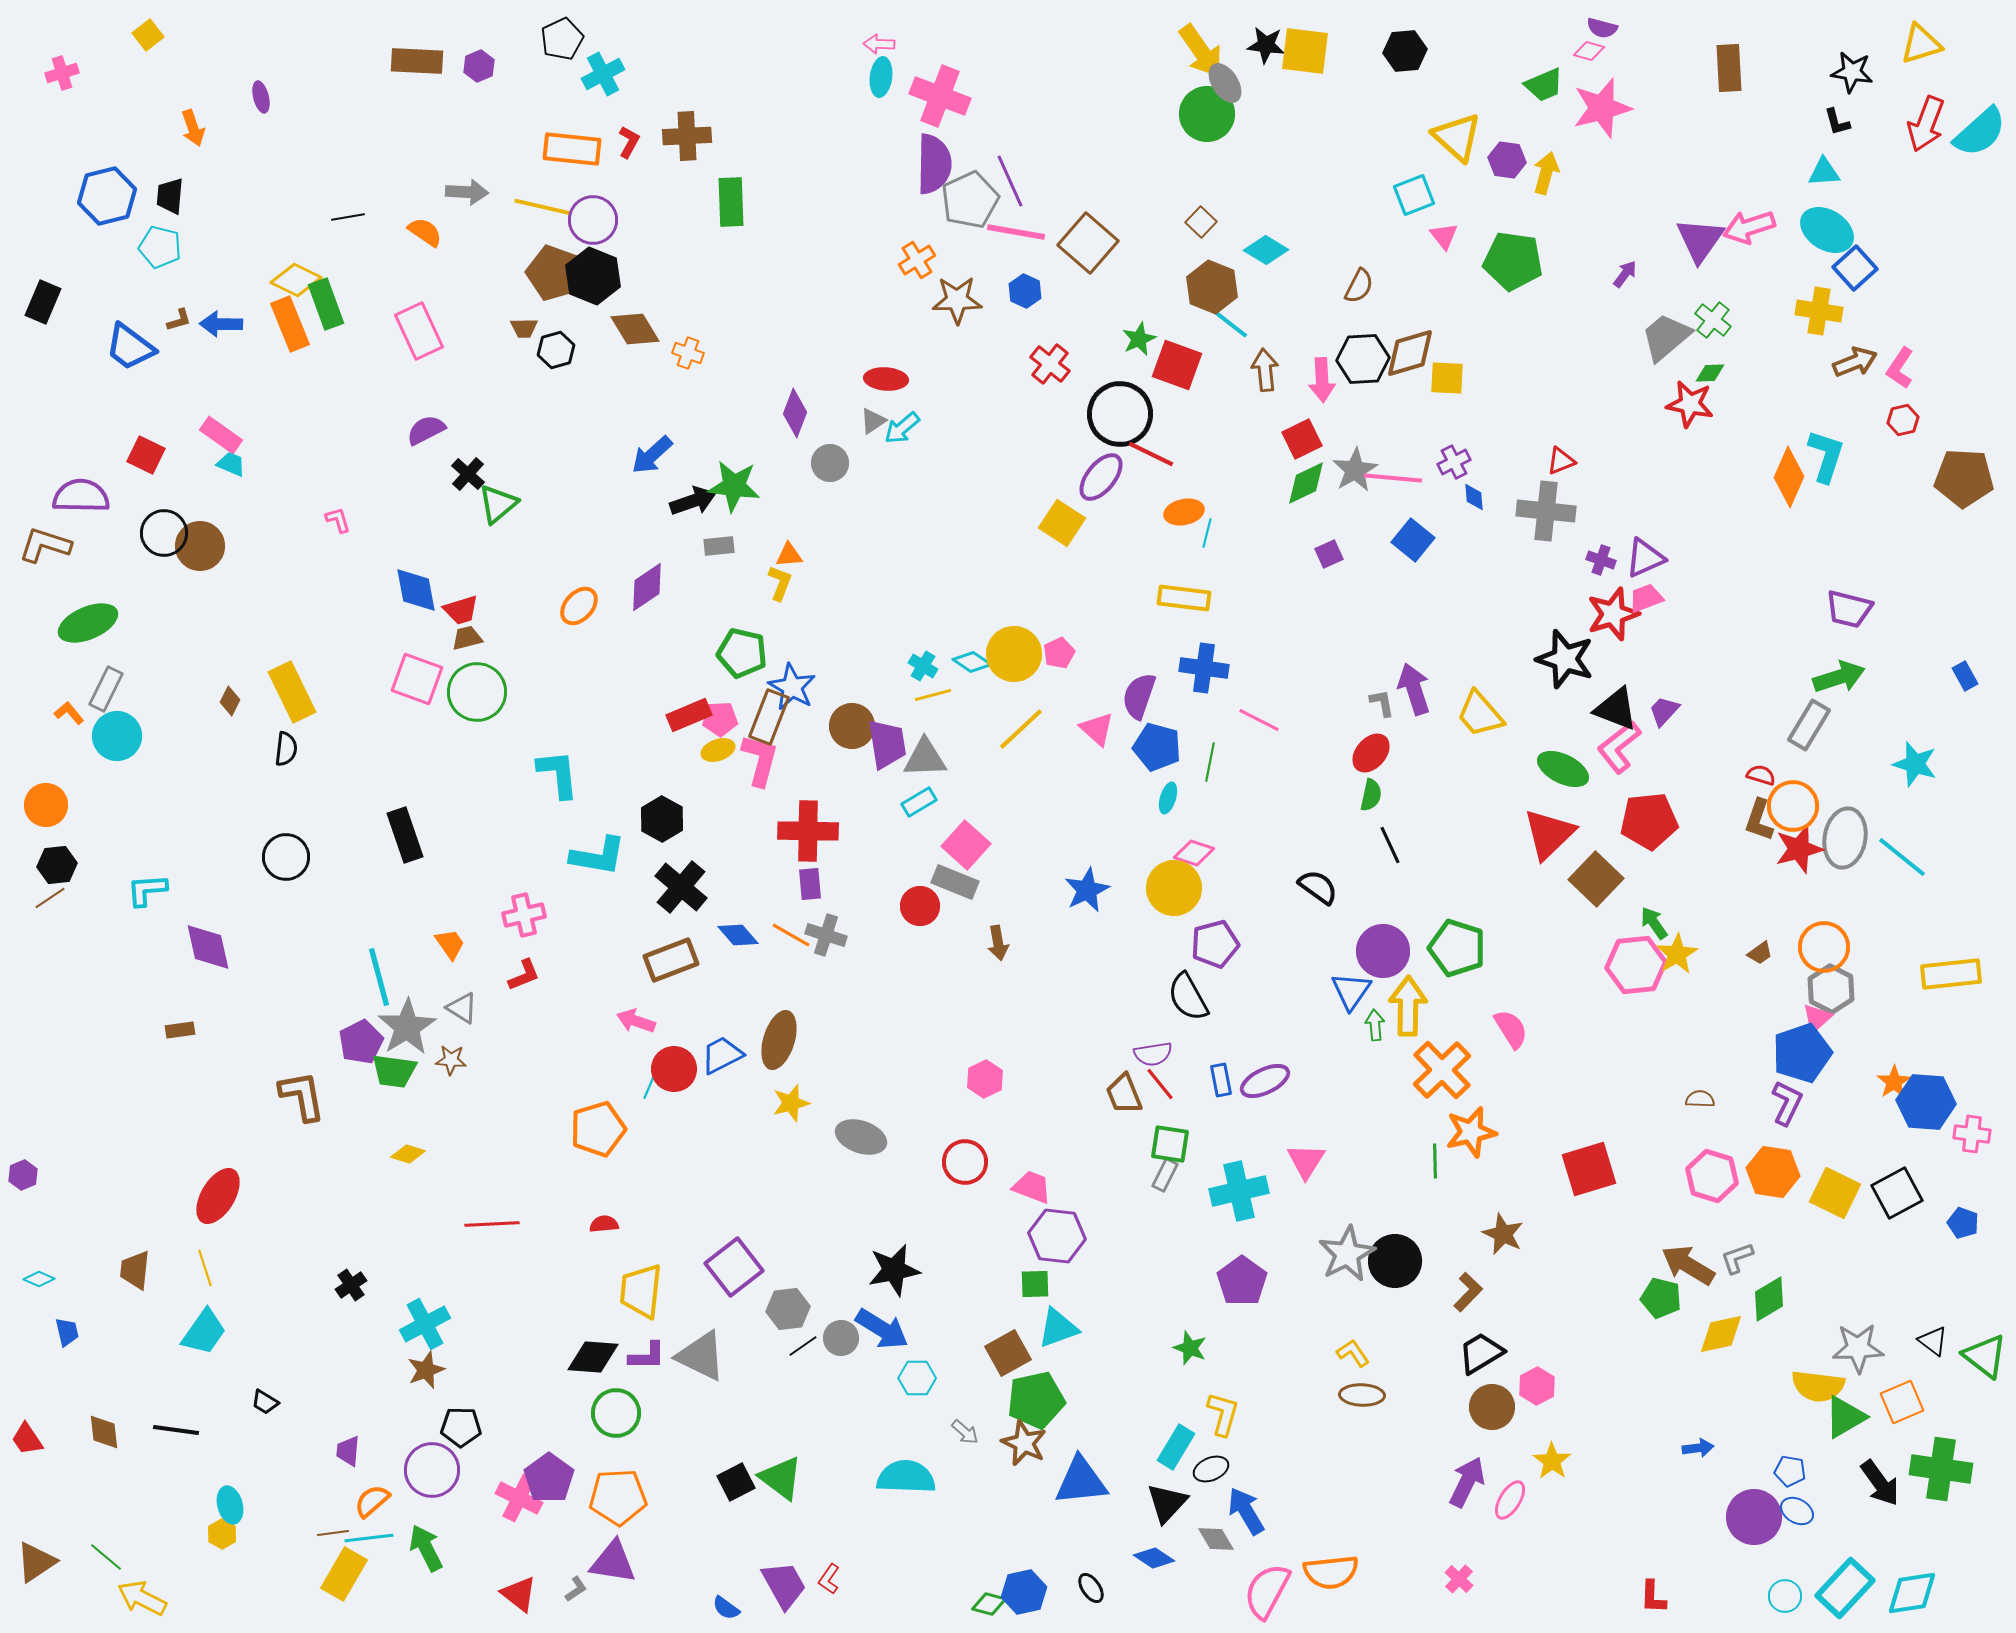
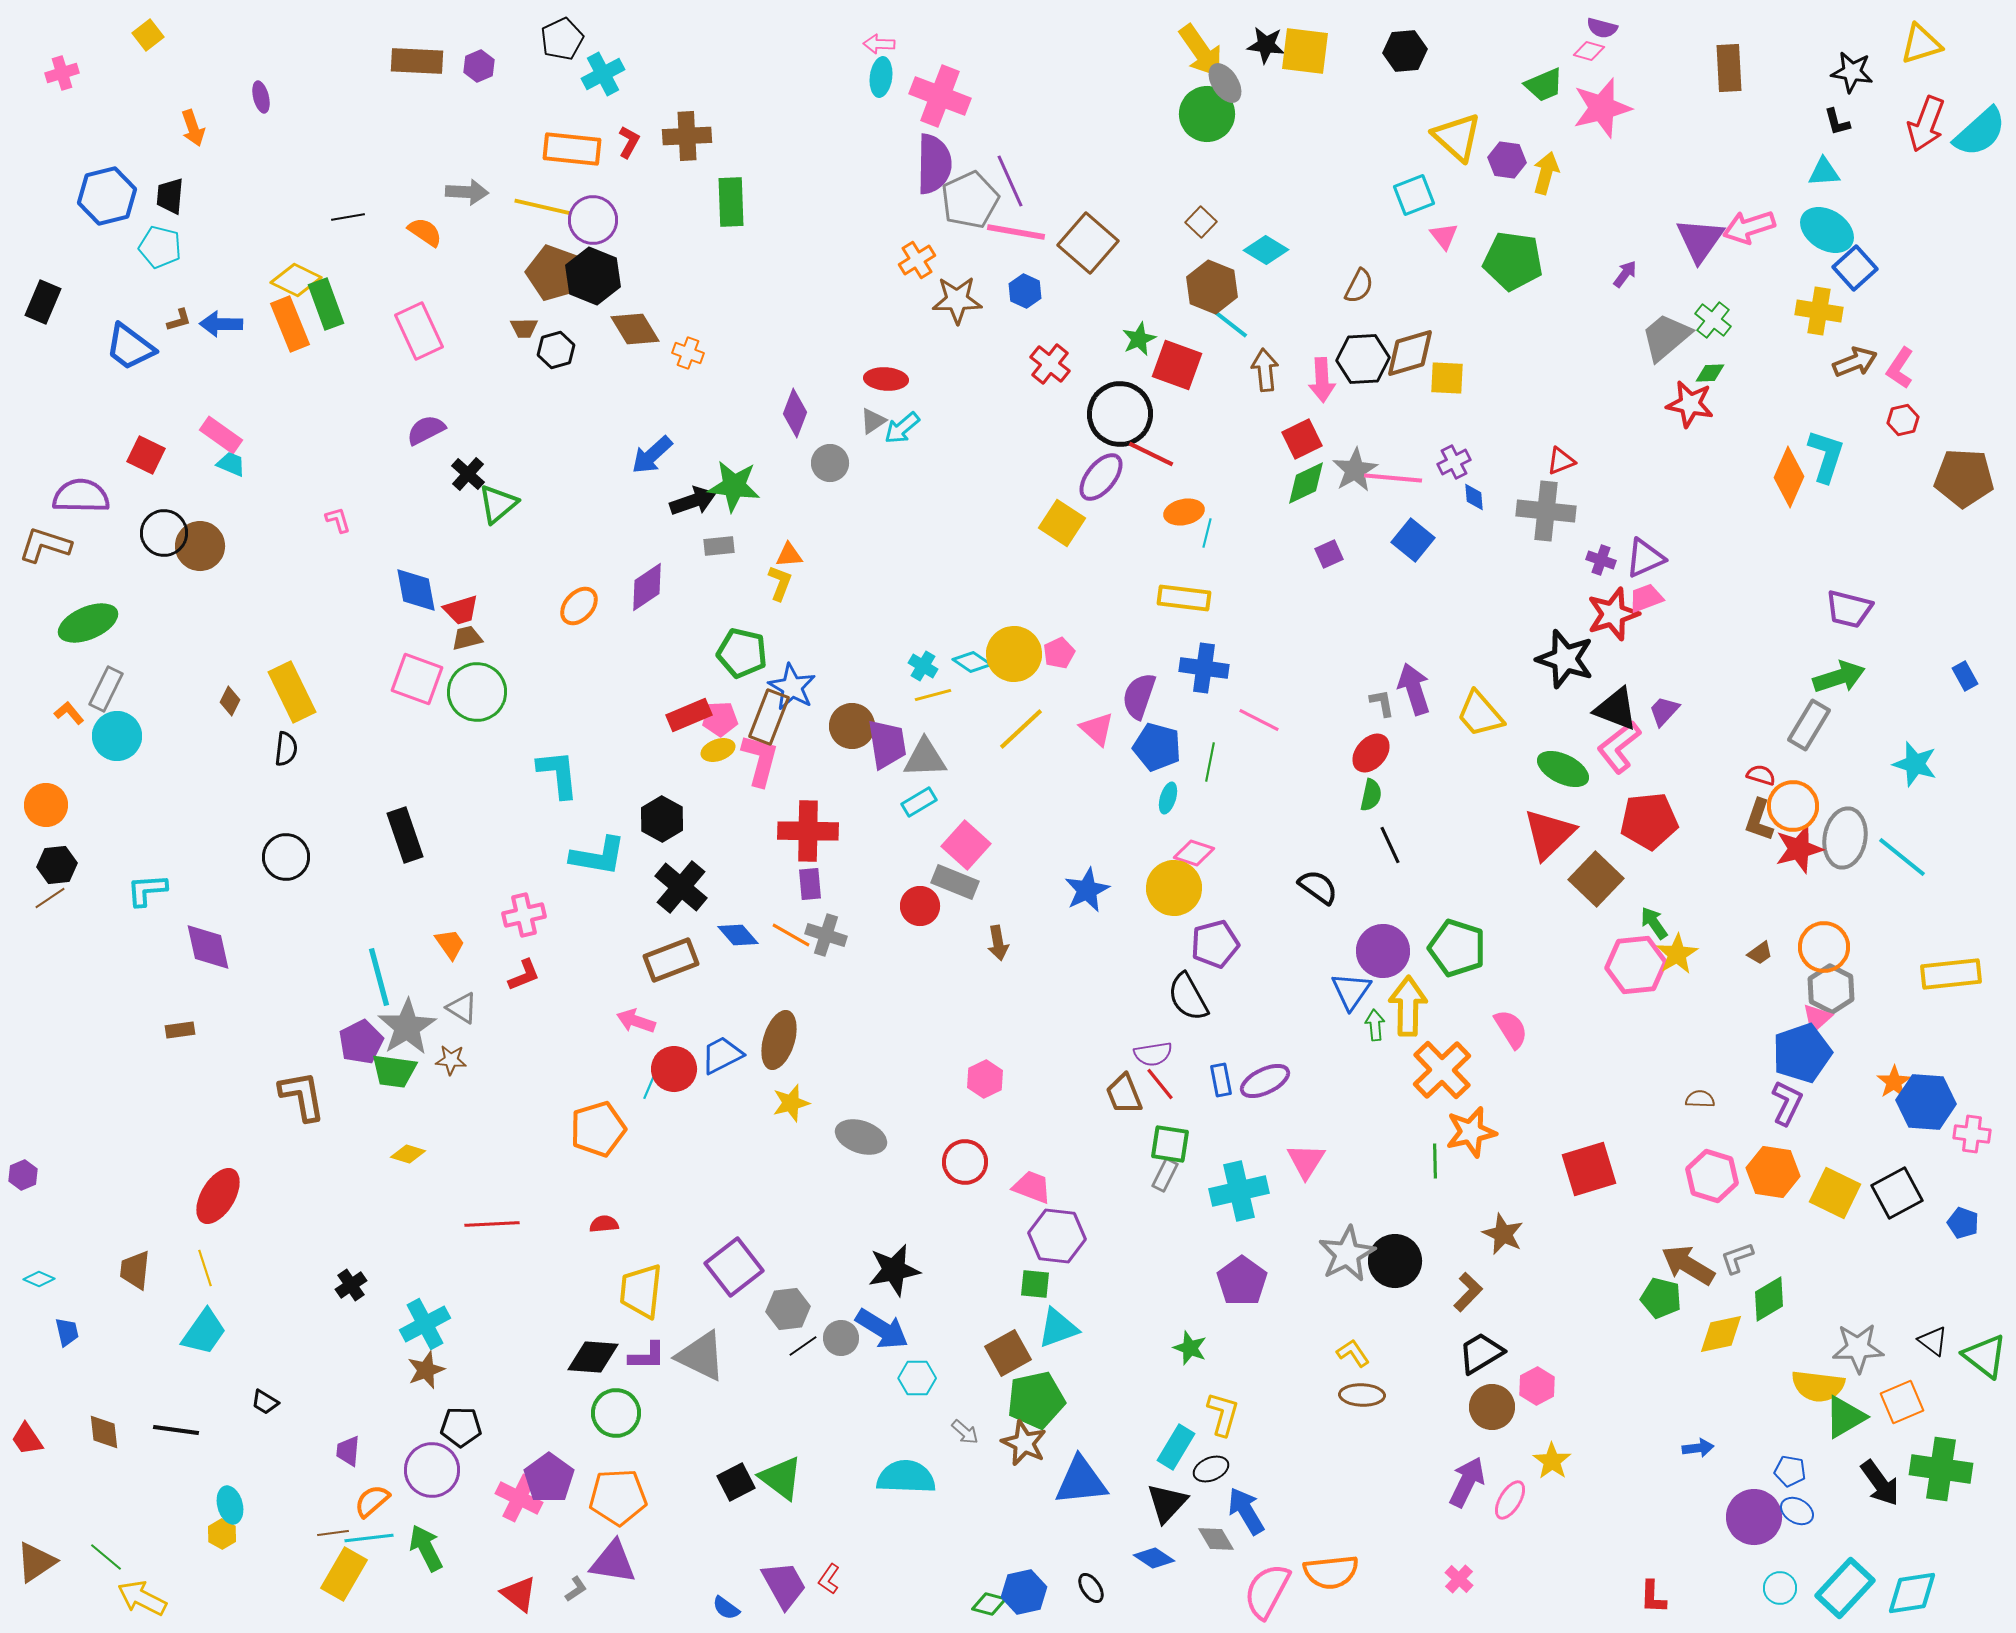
green square at (1035, 1284): rotated 8 degrees clockwise
cyan circle at (1785, 1596): moved 5 px left, 8 px up
